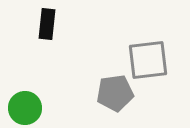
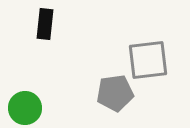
black rectangle: moved 2 px left
